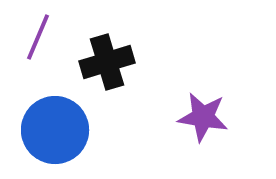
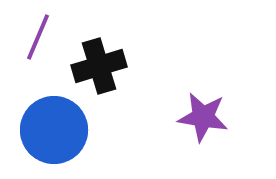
black cross: moved 8 px left, 4 px down
blue circle: moved 1 px left
